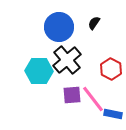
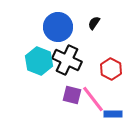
blue circle: moved 1 px left
black cross: rotated 24 degrees counterclockwise
cyan hexagon: moved 10 px up; rotated 20 degrees clockwise
purple square: rotated 18 degrees clockwise
blue rectangle: rotated 12 degrees counterclockwise
